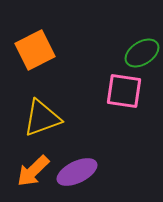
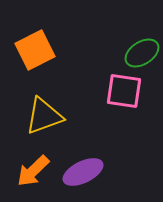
yellow triangle: moved 2 px right, 2 px up
purple ellipse: moved 6 px right
